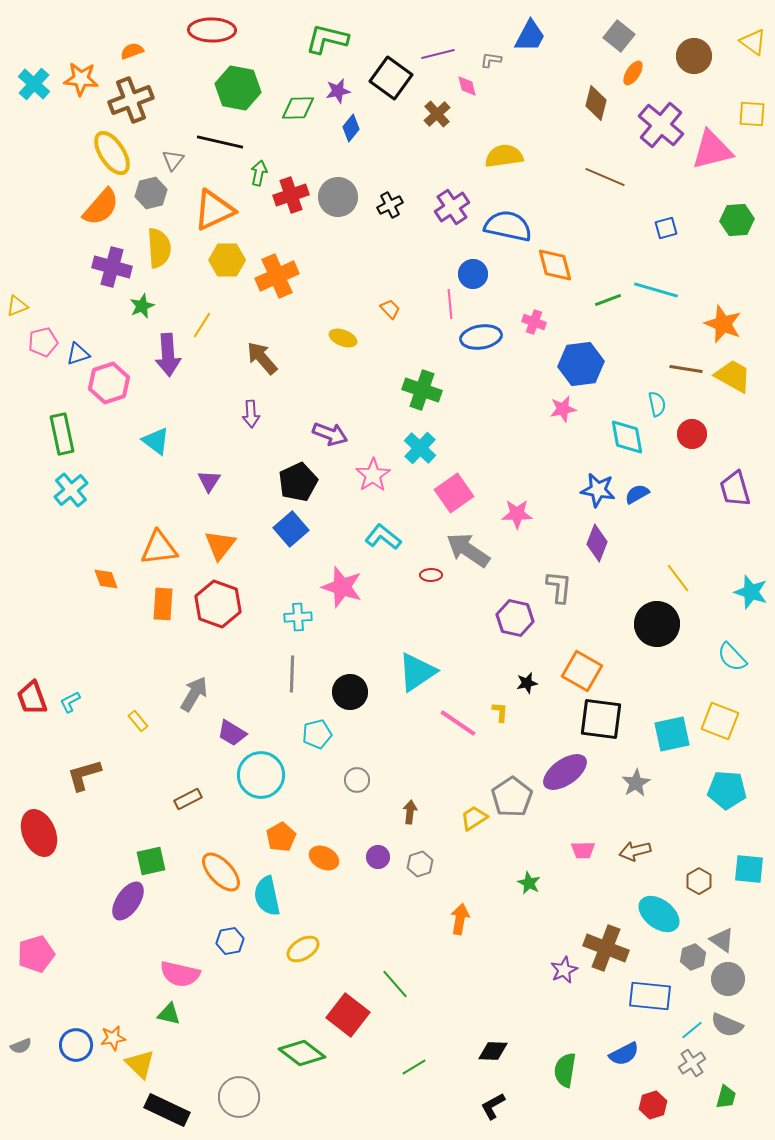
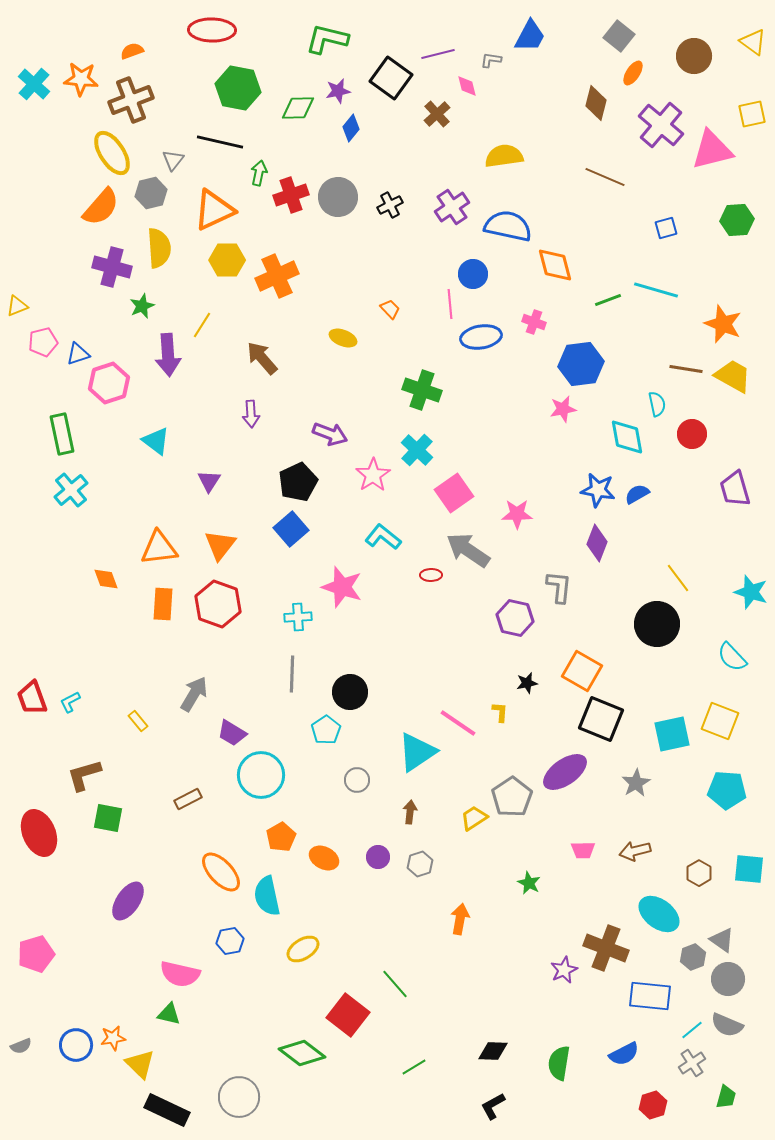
yellow square at (752, 114): rotated 16 degrees counterclockwise
cyan cross at (420, 448): moved 3 px left, 2 px down
cyan triangle at (417, 672): moved 80 px down
black square at (601, 719): rotated 15 degrees clockwise
cyan pentagon at (317, 734): moved 9 px right, 4 px up; rotated 20 degrees counterclockwise
green square at (151, 861): moved 43 px left, 43 px up; rotated 24 degrees clockwise
brown hexagon at (699, 881): moved 8 px up
green semicircle at (565, 1070): moved 6 px left, 7 px up
